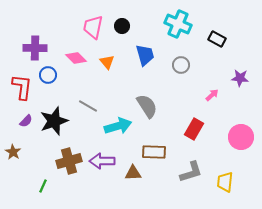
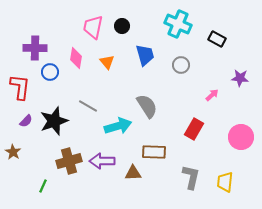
pink diamond: rotated 55 degrees clockwise
blue circle: moved 2 px right, 3 px up
red L-shape: moved 2 px left
gray L-shape: moved 5 px down; rotated 60 degrees counterclockwise
